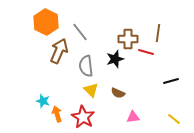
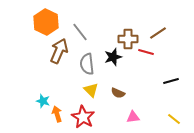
brown line: rotated 48 degrees clockwise
black star: moved 2 px left, 2 px up
gray semicircle: moved 1 px right, 2 px up
